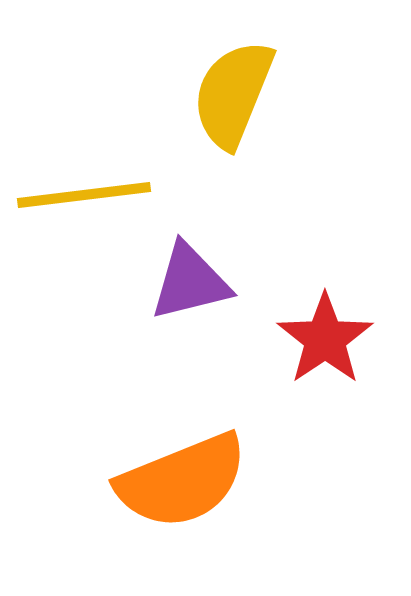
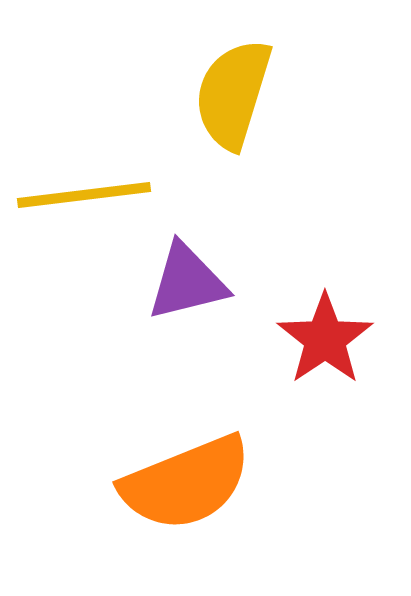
yellow semicircle: rotated 5 degrees counterclockwise
purple triangle: moved 3 px left
orange semicircle: moved 4 px right, 2 px down
